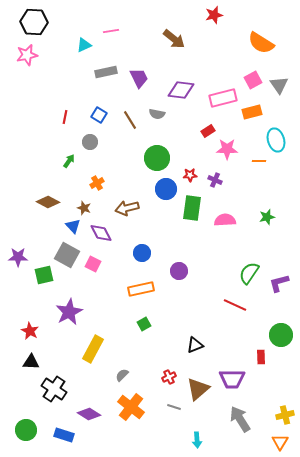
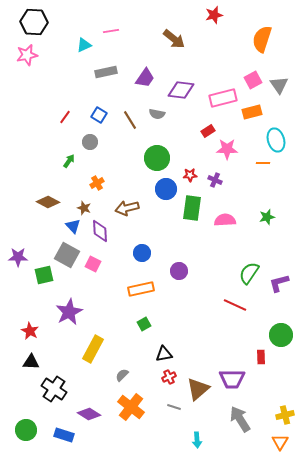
orange semicircle at (261, 43): moved 1 px right, 4 px up; rotated 76 degrees clockwise
purple trapezoid at (139, 78): moved 6 px right; rotated 60 degrees clockwise
red line at (65, 117): rotated 24 degrees clockwise
orange line at (259, 161): moved 4 px right, 2 px down
purple diamond at (101, 233): moved 1 px left, 2 px up; rotated 25 degrees clockwise
black triangle at (195, 345): moved 31 px left, 9 px down; rotated 12 degrees clockwise
